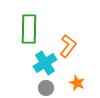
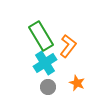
green rectangle: moved 12 px right, 7 px down; rotated 32 degrees counterclockwise
gray circle: moved 2 px right, 1 px up
